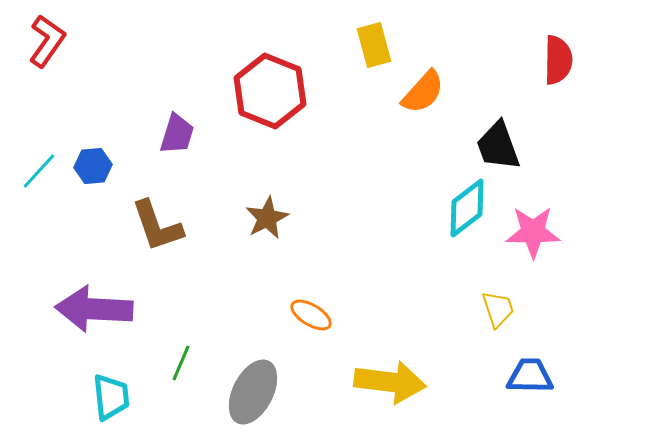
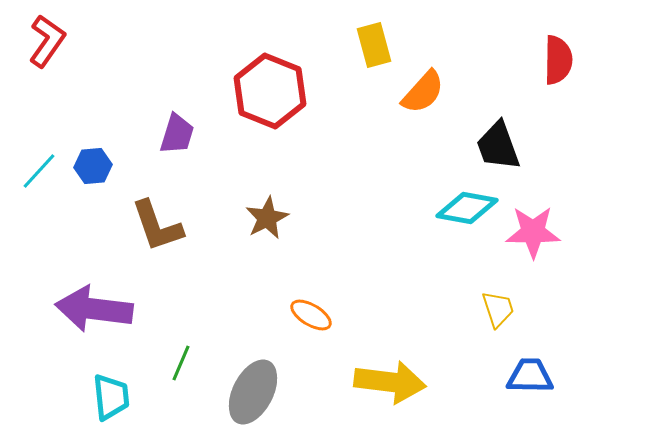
cyan diamond: rotated 48 degrees clockwise
purple arrow: rotated 4 degrees clockwise
